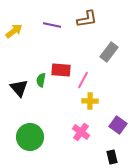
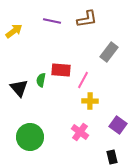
purple line: moved 4 px up
pink cross: moved 1 px left
